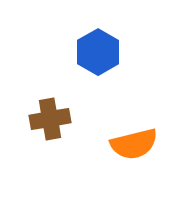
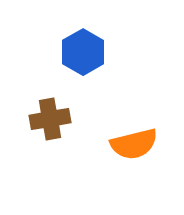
blue hexagon: moved 15 px left
